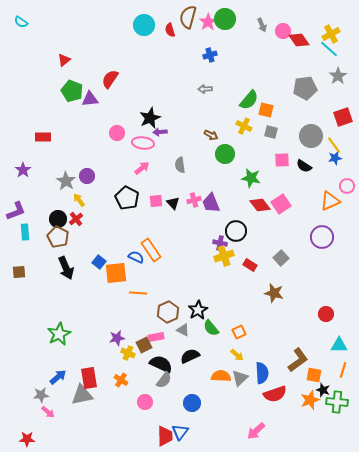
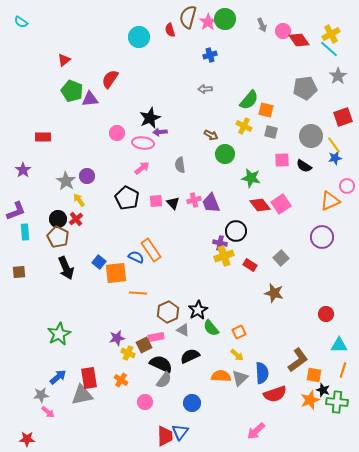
cyan circle at (144, 25): moved 5 px left, 12 px down
